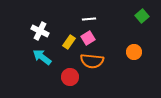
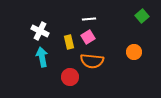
pink square: moved 1 px up
yellow rectangle: rotated 48 degrees counterclockwise
cyan arrow: rotated 42 degrees clockwise
